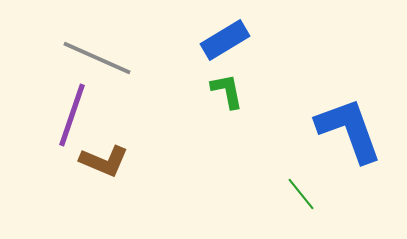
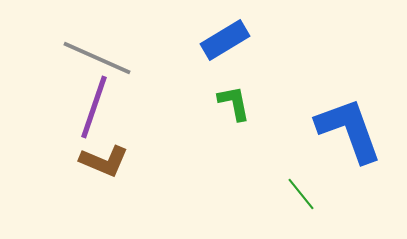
green L-shape: moved 7 px right, 12 px down
purple line: moved 22 px right, 8 px up
